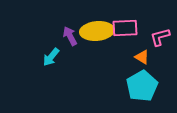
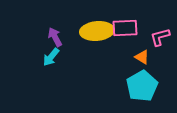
purple arrow: moved 15 px left, 1 px down
